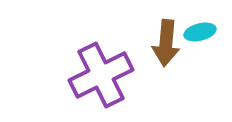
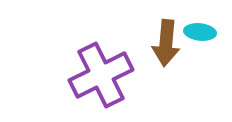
cyan ellipse: rotated 20 degrees clockwise
